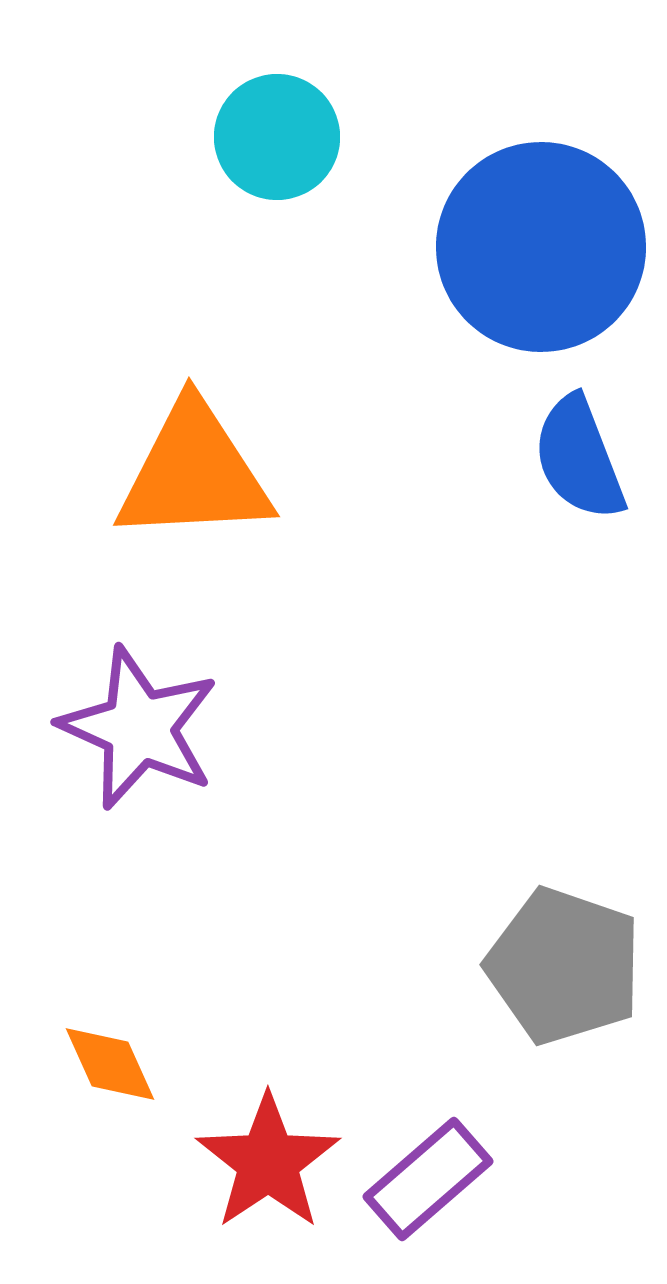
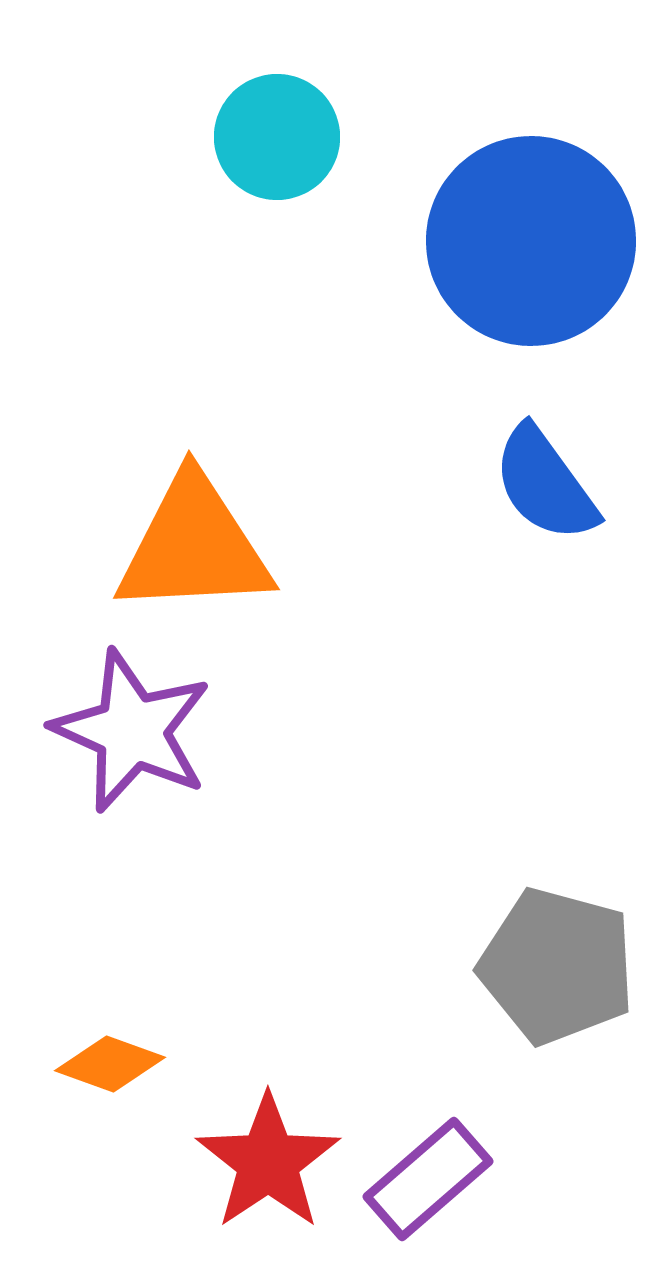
blue circle: moved 10 px left, 6 px up
blue semicircle: moved 34 px left, 26 px down; rotated 15 degrees counterclockwise
orange triangle: moved 73 px down
purple star: moved 7 px left, 3 px down
gray pentagon: moved 7 px left; rotated 4 degrees counterclockwise
orange diamond: rotated 46 degrees counterclockwise
